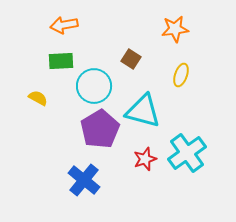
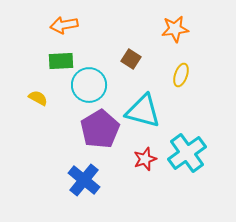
cyan circle: moved 5 px left, 1 px up
